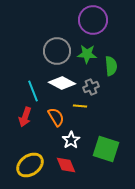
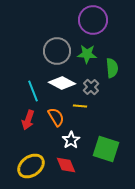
green semicircle: moved 1 px right, 2 px down
gray cross: rotated 21 degrees counterclockwise
red arrow: moved 3 px right, 3 px down
yellow ellipse: moved 1 px right, 1 px down
